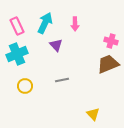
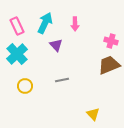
cyan cross: rotated 20 degrees counterclockwise
brown trapezoid: moved 1 px right, 1 px down
